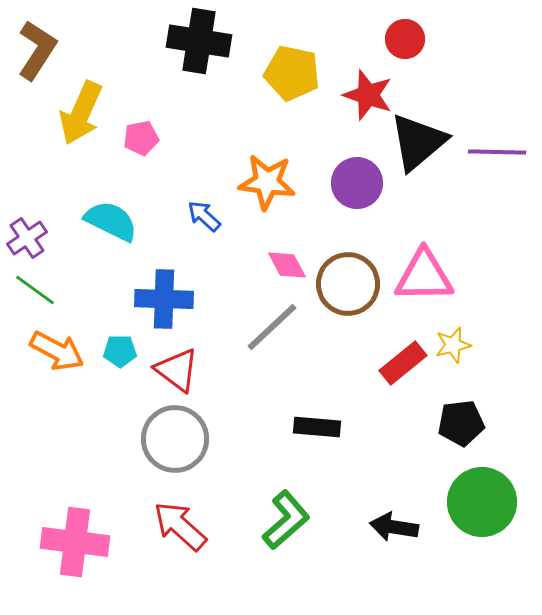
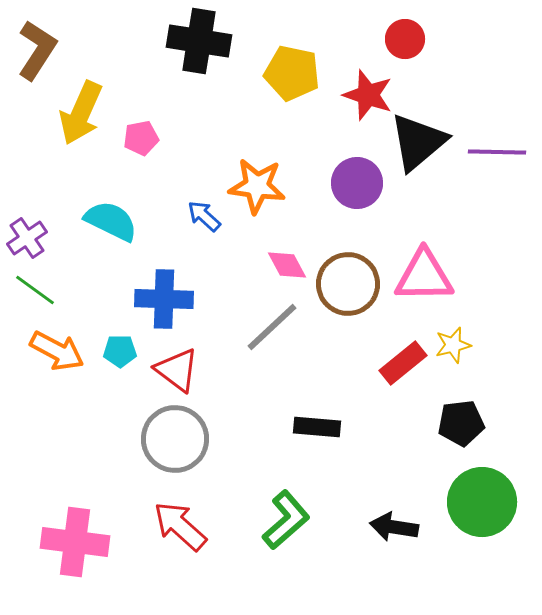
orange star: moved 10 px left, 4 px down
